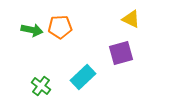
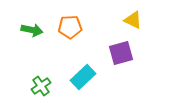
yellow triangle: moved 2 px right, 1 px down
orange pentagon: moved 10 px right
green cross: rotated 18 degrees clockwise
